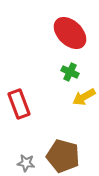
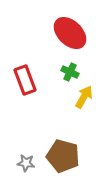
yellow arrow: rotated 150 degrees clockwise
red rectangle: moved 6 px right, 24 px up
